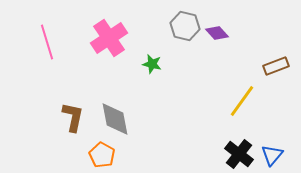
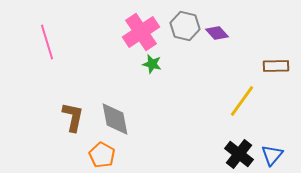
pink cross: moved 32 px right, 6 px up
brown rectangle: rotated 20 degrees clockwise
